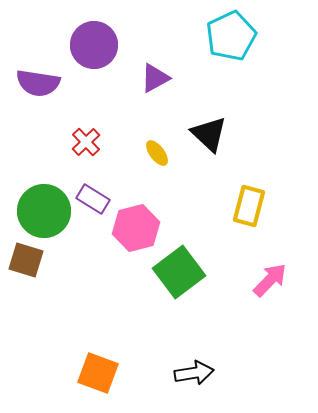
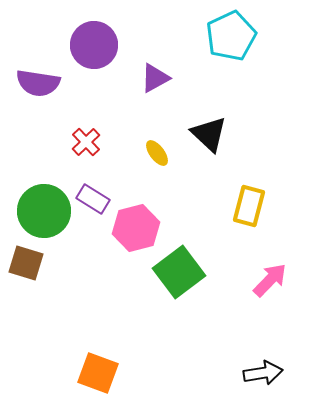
brown square: moved 3 px down
black arrow: moved 69 px right
